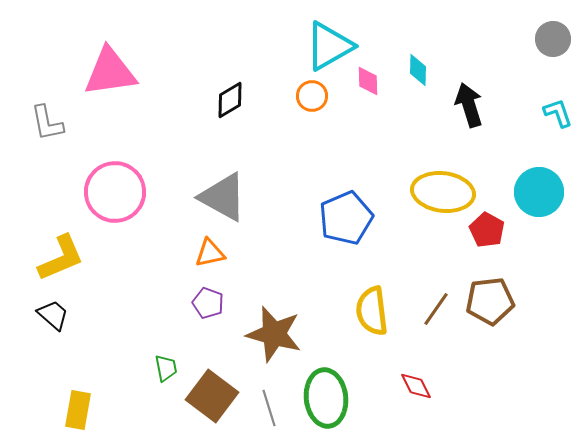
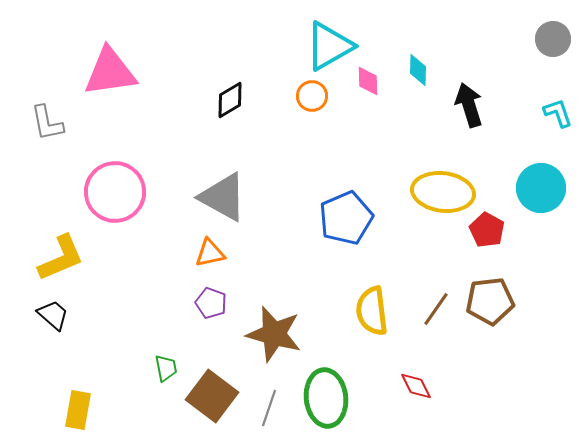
cyan circle: moved 2 px right, 4 px up
purple pentagon: moved 3 px right
gray line: rotated 36 degrees clockwise
